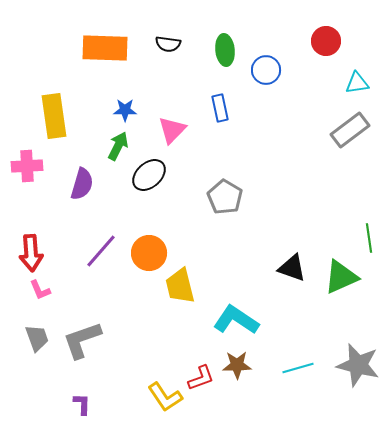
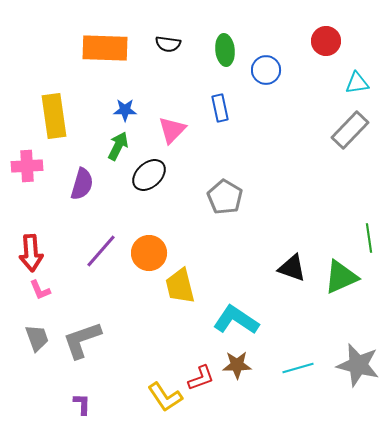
gray rectangle: rotated 9 degrees counterclockwise
